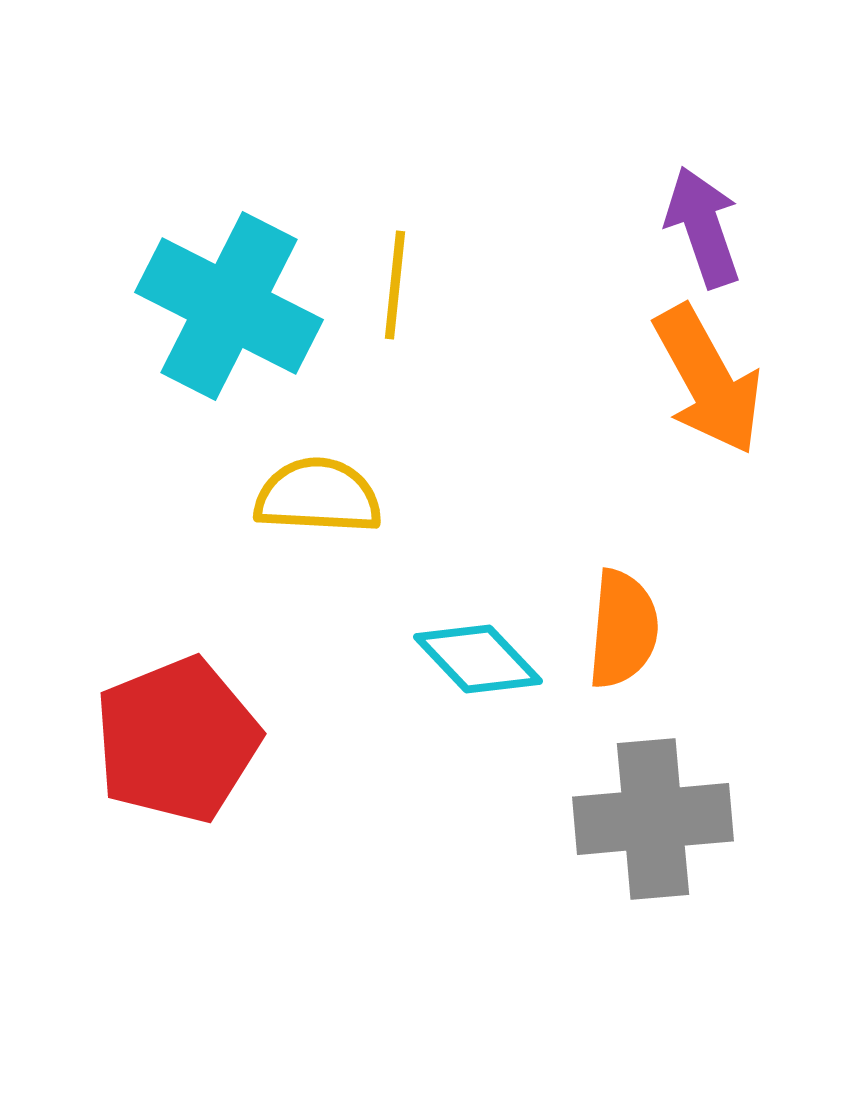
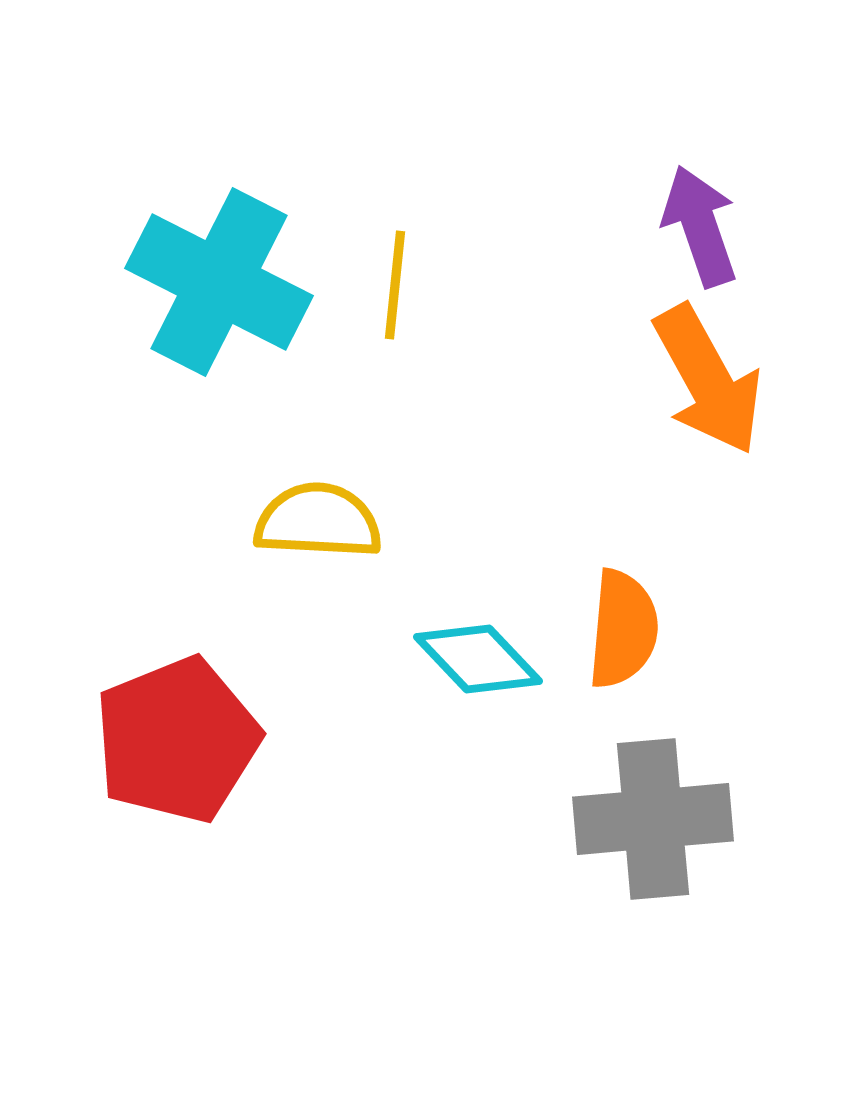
purple arrow: moved 3 px left, 1 px up
cyan cross: moved 10 px left, 24 px up
yellow semicircle: moved 25 px down
